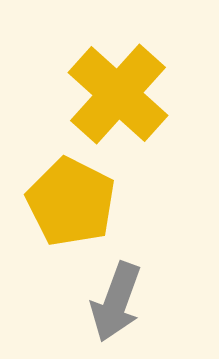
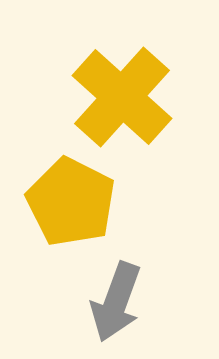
yellow cross: moved 4 px right, 3 px down
